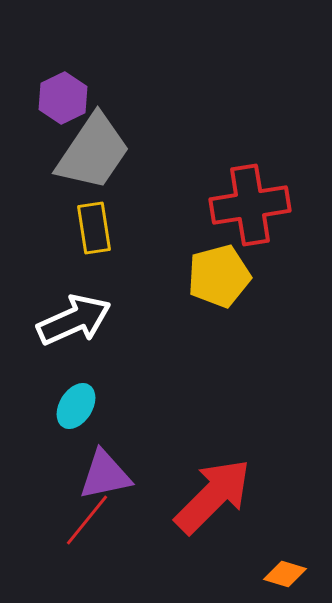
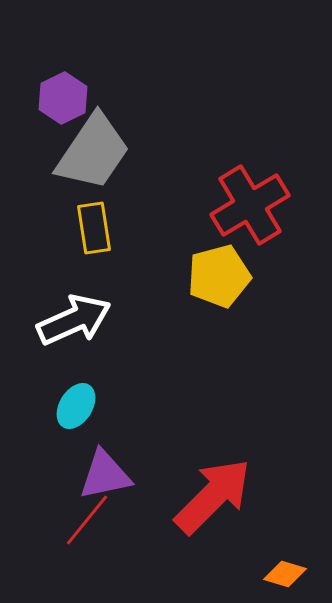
red cross: rotated 22 degrees counterclockwise
